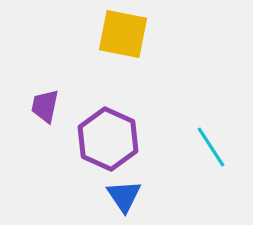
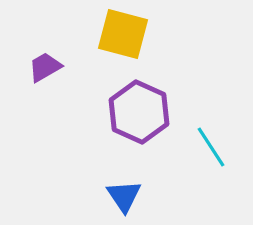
yellow square: rotated 4 degrees clockwise
purple trapezoid: moved 39 px up; rotated 48 degrees clockwise
purple hexagon: moved 31 px right, 27 px up
